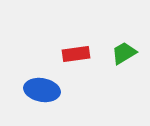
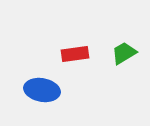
red rectangle: moved 1 px left
